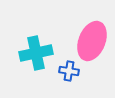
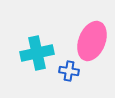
cyan cross: moved 1 px right
